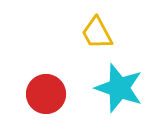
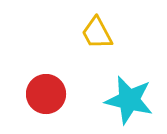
cyan star: moved 10 px right, 12 px down; rotated 6 degrees counterclockwise
